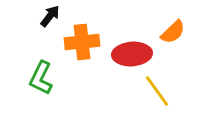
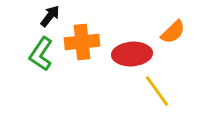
green L-shape: moved 24 px up; rotated 8 degrees clockwise
